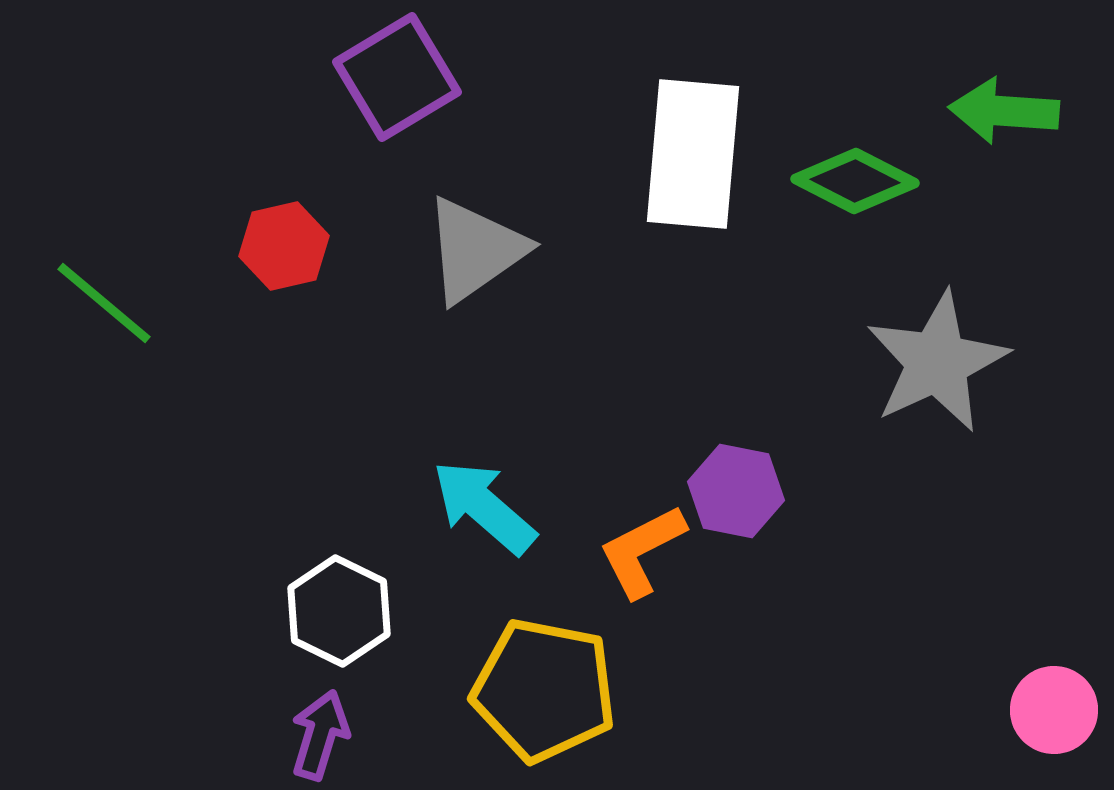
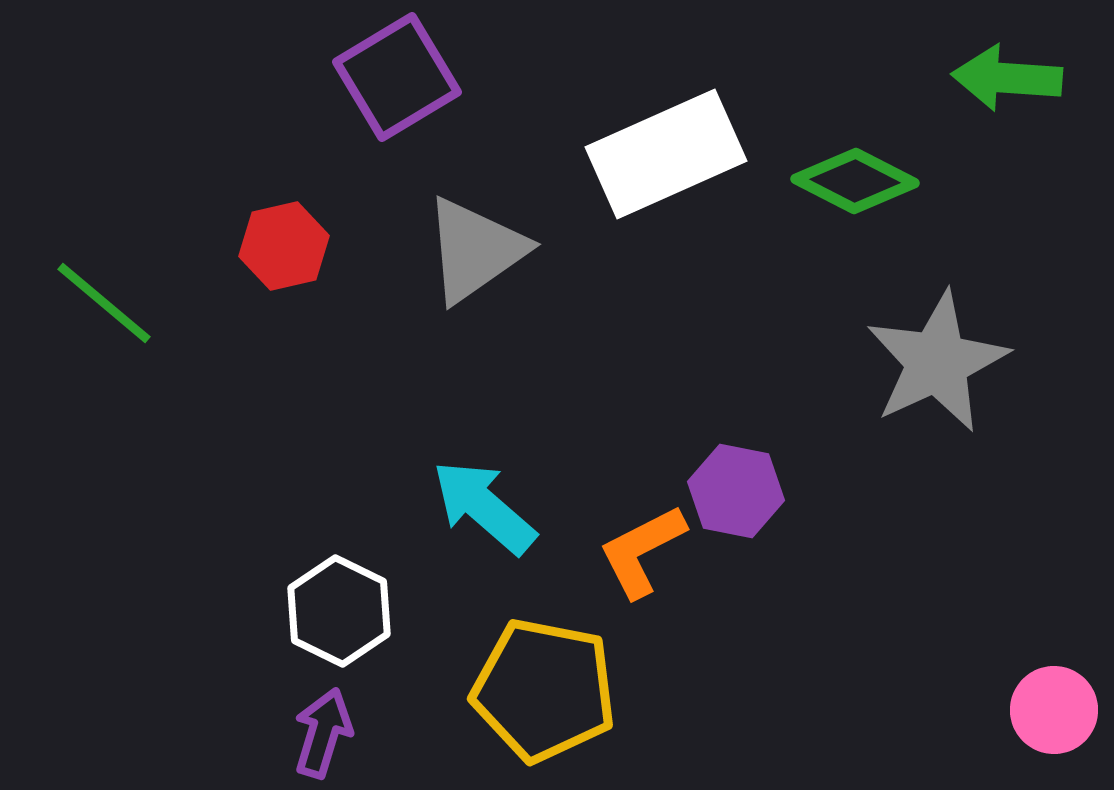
green arrow: moved 3 px right, 33 px up
white rectangle: moved 27 px left; rotated 61 degrees clockwise
purple arrow: moved 3 px right, 2 px up
